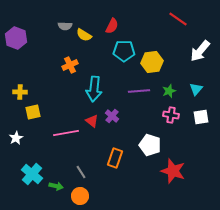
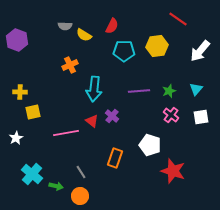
purple hexagon: moved 1 px right, 2 px down
yellow hexagon: moved 5 px right, 16 px up
pink cross: rotated 28 degrees clockwise
